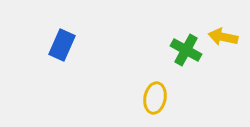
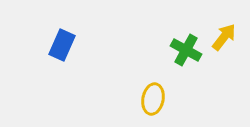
yellow arrow: moved 1 px right; rotated 116 degrees clockwise
yellow ellipse: moved 2 px left, 1 px down
